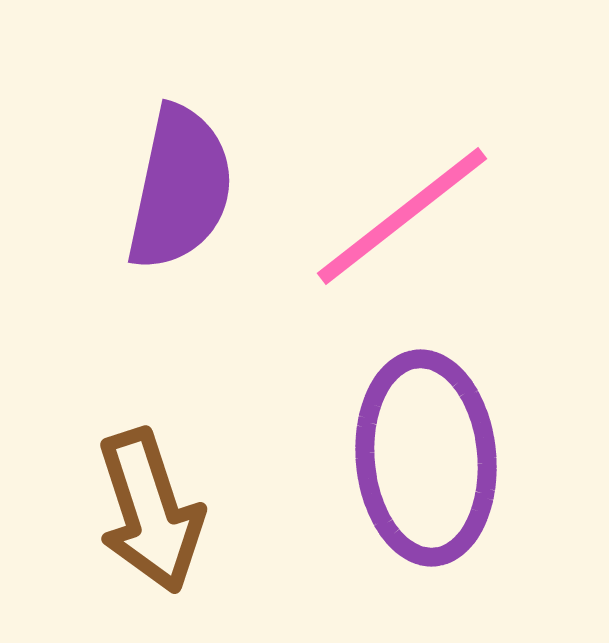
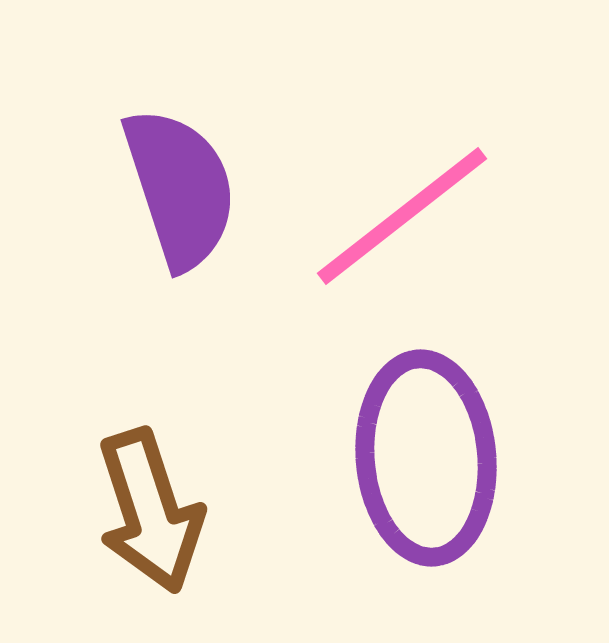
purple semicircle: rotated 30 degrees counterclockwise
